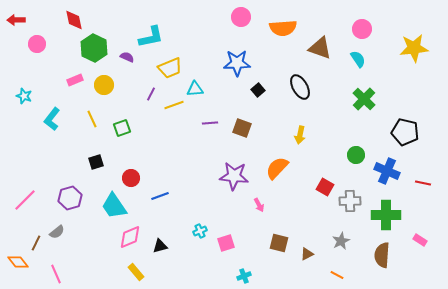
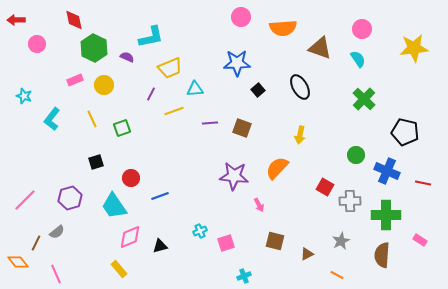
yellow line at (174, 105): moved 6 px down
brown square at (279, 243): moved 4 px left, 2 px up
yellow rectangle at (136, 272): moved 17 px left, 3 px up
